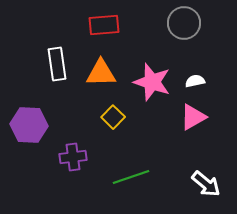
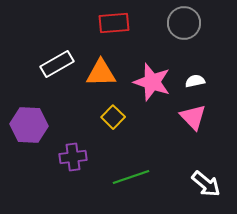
red rectangle: moved 10 px right, 2 px up
white rectangle: rotated 68 degrees clockwise
pink triangle: rotated 44 degrees counterclockwise
